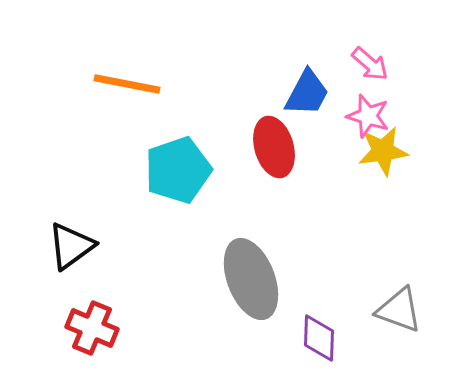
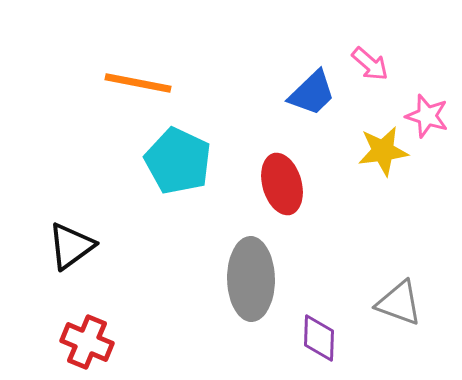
orange line: moved 11 px right, 1 px up
blue trapezoid: moved 5 px right; rotated 18 degrees clockwise
pink star: moved 59 px right
red ellipse: moved 8 px right, 37 px down
cyan pentagon: moved 9 px up; rotated 28 degrees counterclockwise
gray ellipse: rotated 20 degrees clockwise
gray triangle: moved 7 px up
red cross: moved 5 px left, 14 px down
